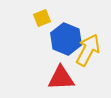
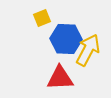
blue hexagon: rotated 20 degrees counterclockwise
red triangle: moved 1 px left
